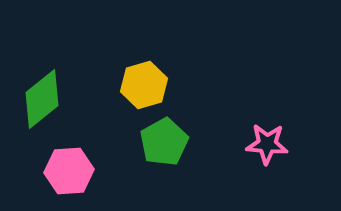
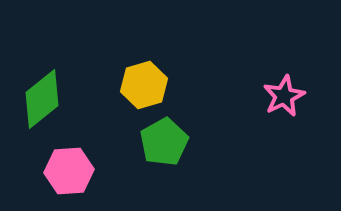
pink star: moved 17 px right, 48 px up; rotated 30 degrees counterclockwise
